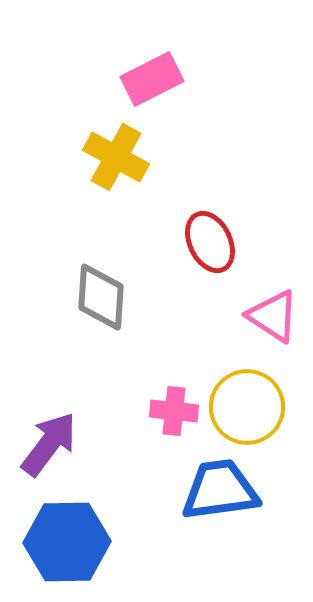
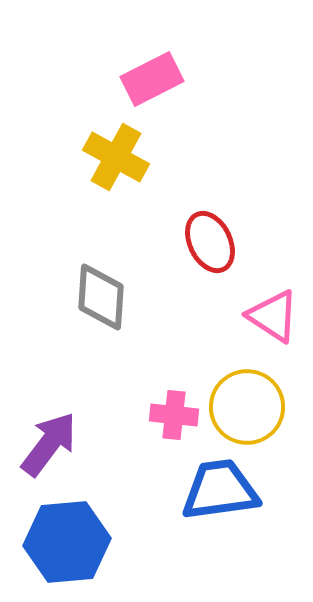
pink cross: moved 4 px down
blue hexagon: rotated 4 degrees counterclockwise
